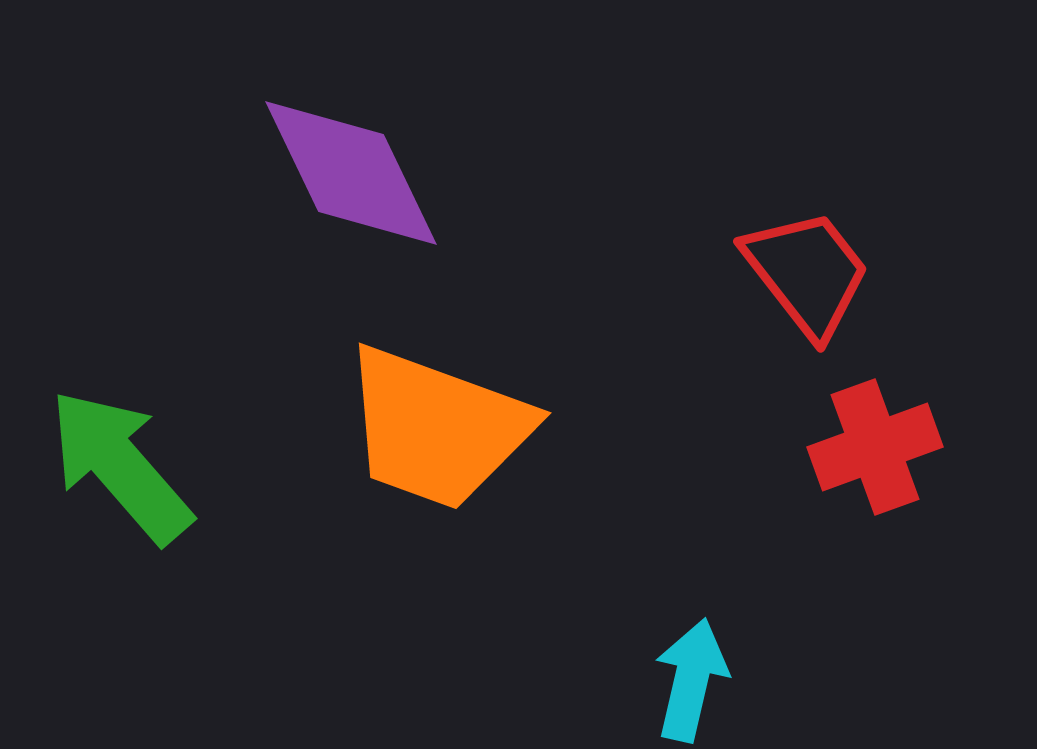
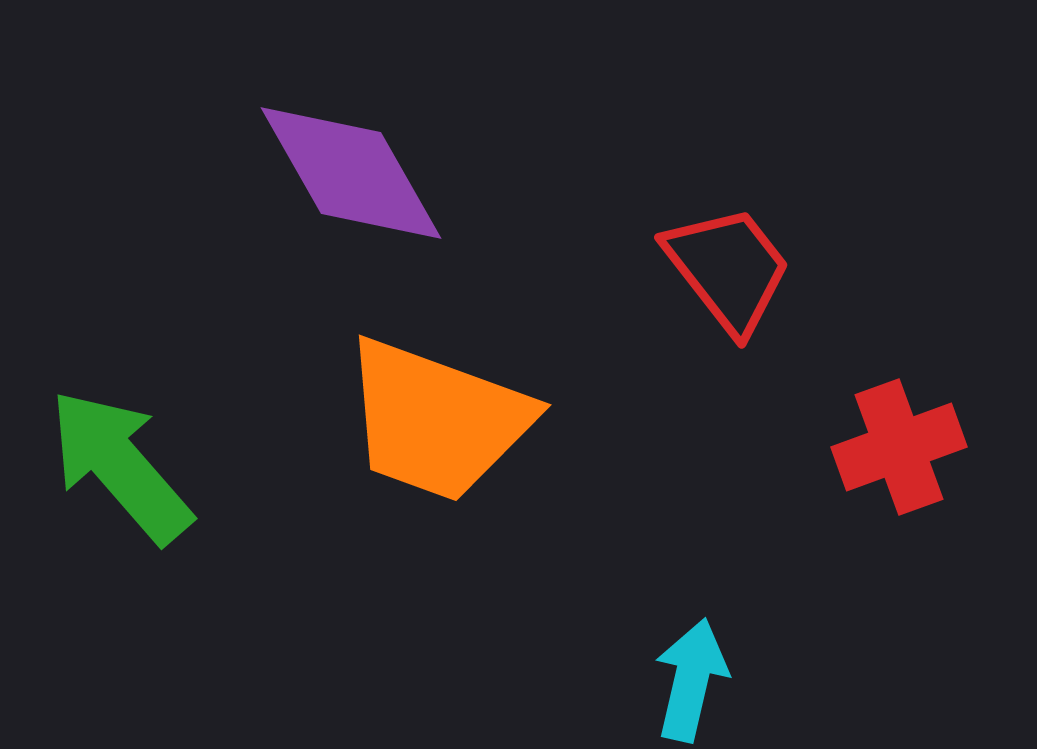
purple diamond: rotated 4 degrees counterclockwise
red trapezoid: moved 79 px left, 4 px up
orange trapezoid: moved 8 px up
red cross: moved 24 px right
